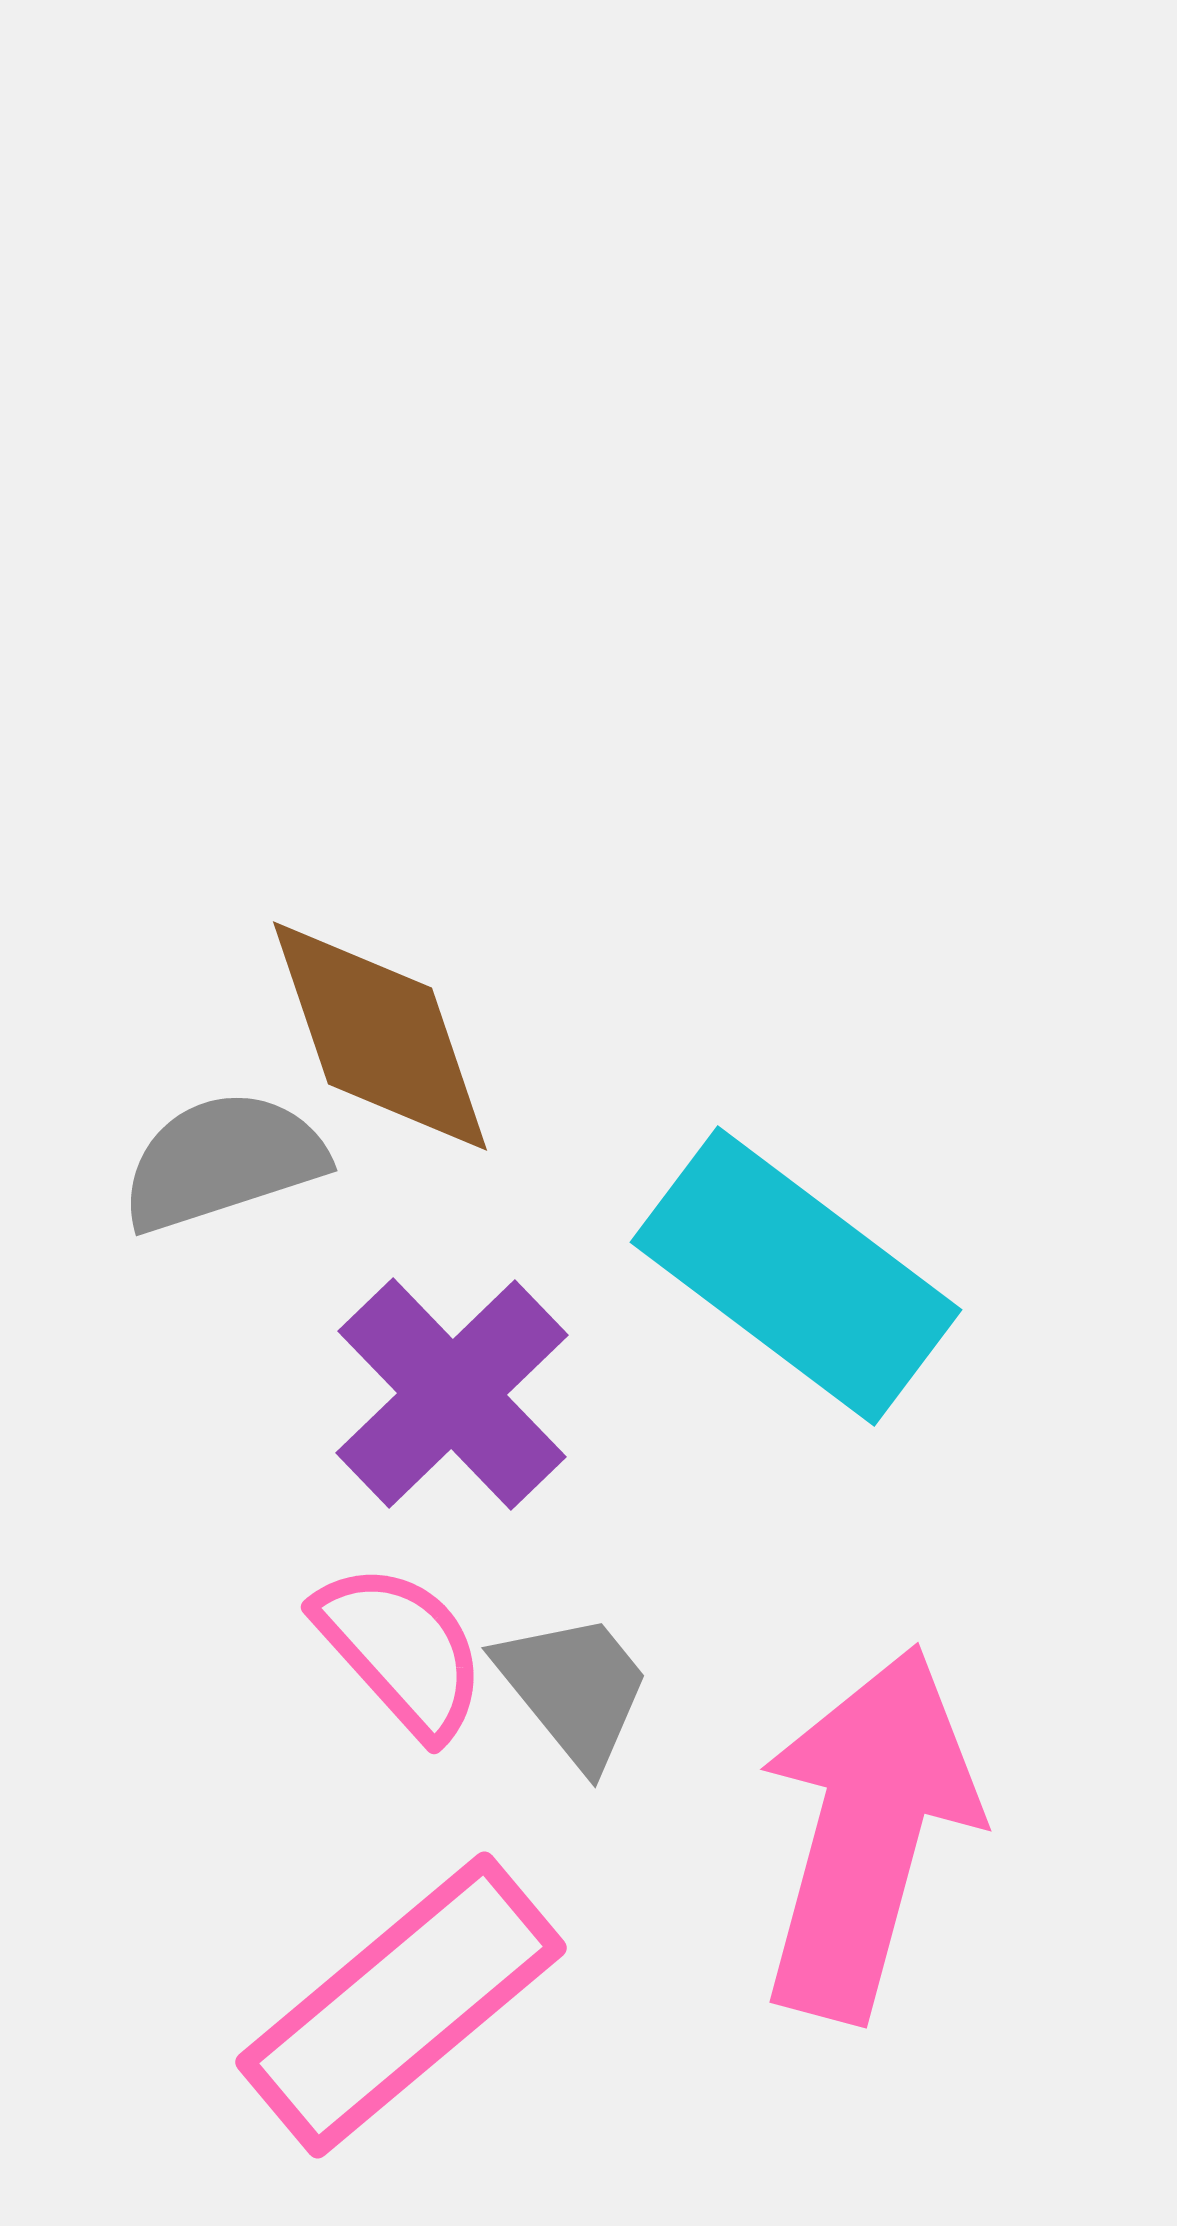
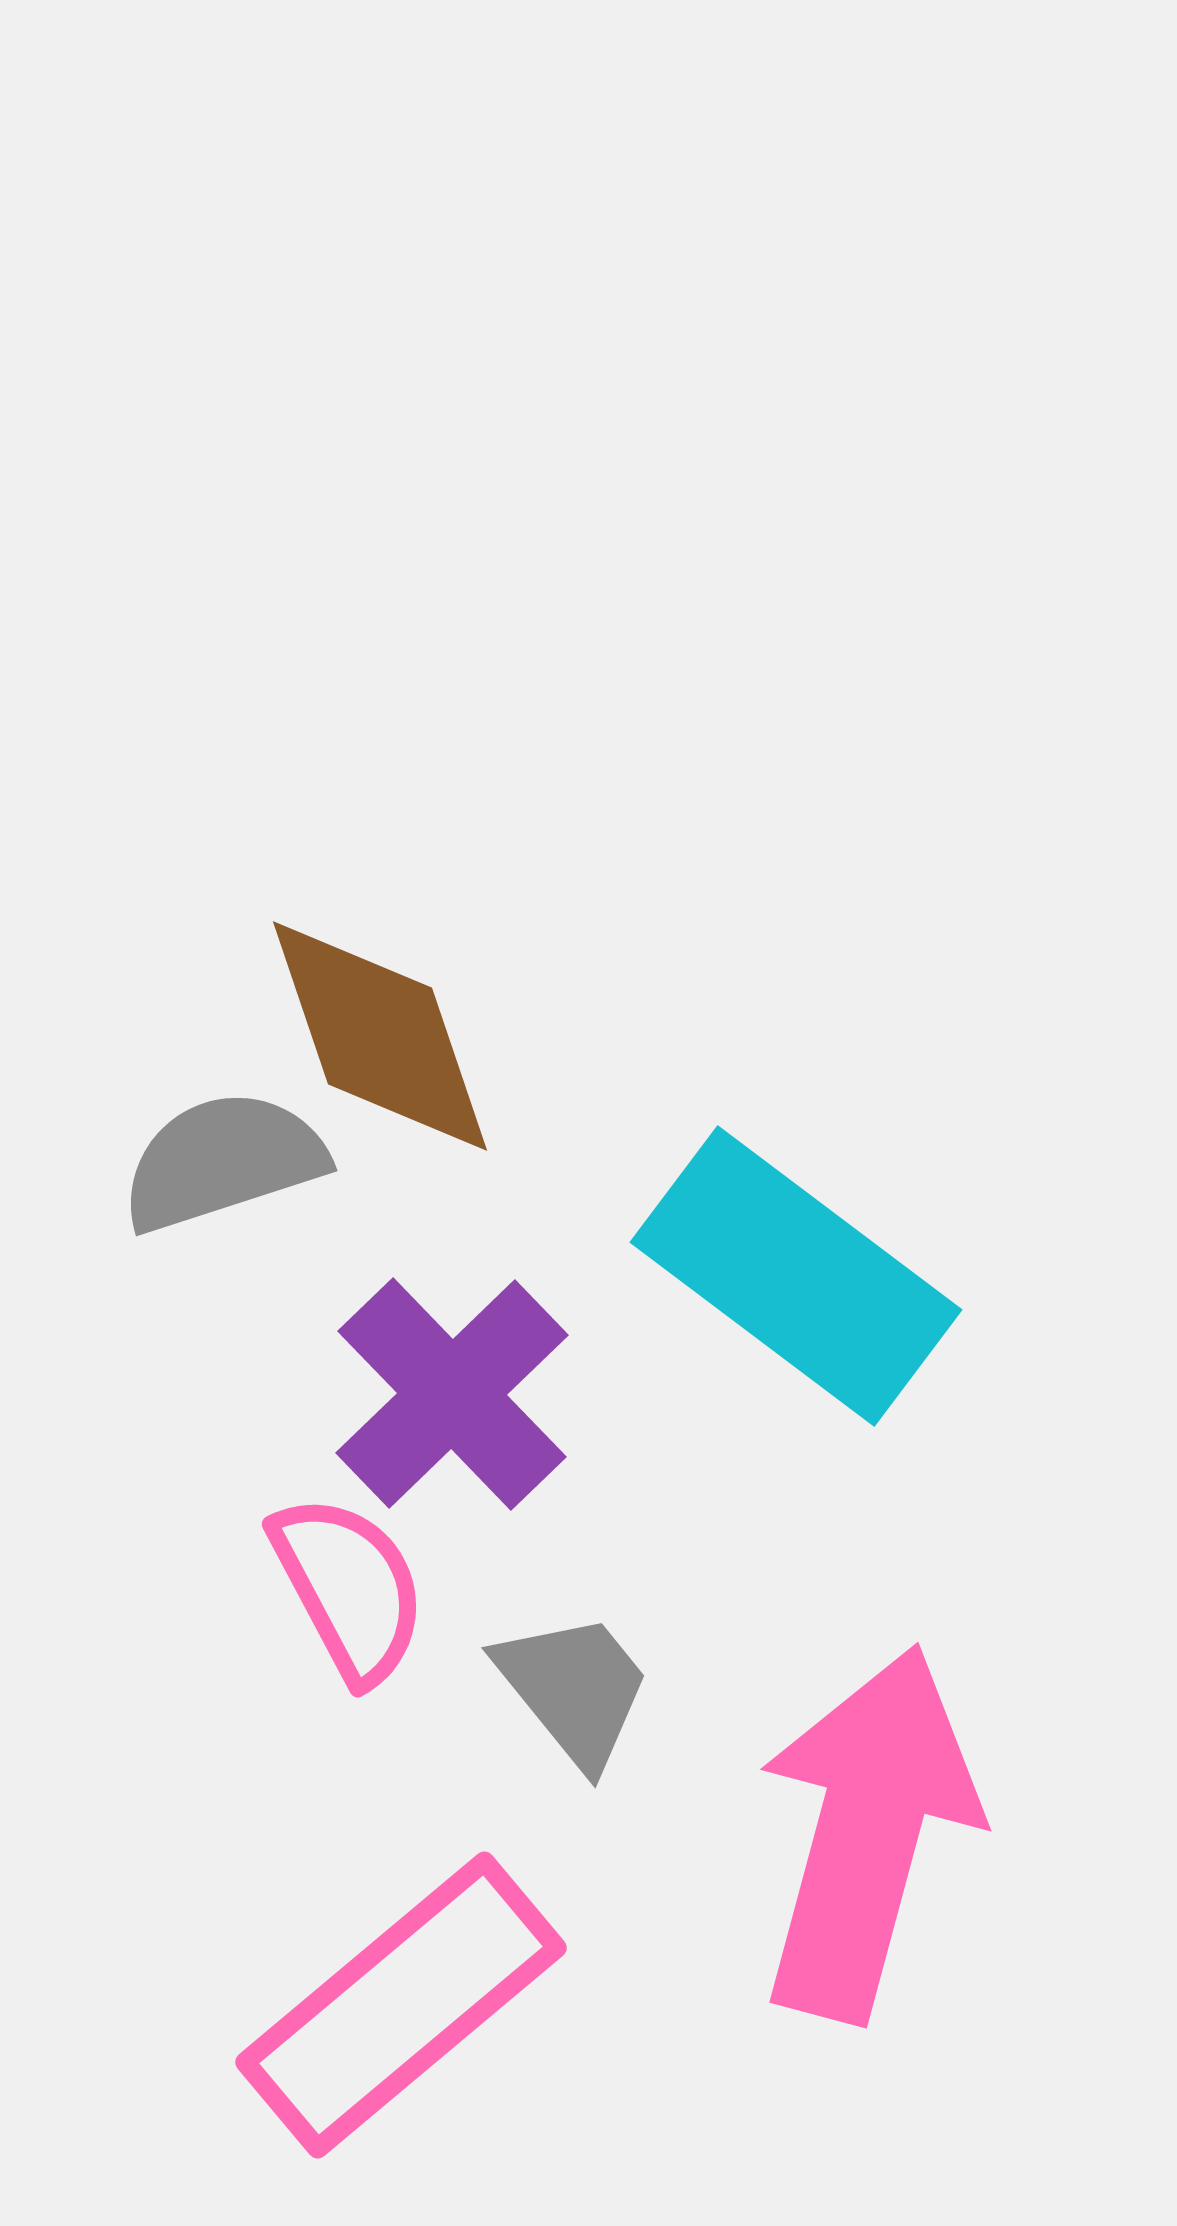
pink semicircle: moved 52 px left, 62 px up; rotated 14 degrees clockwise
